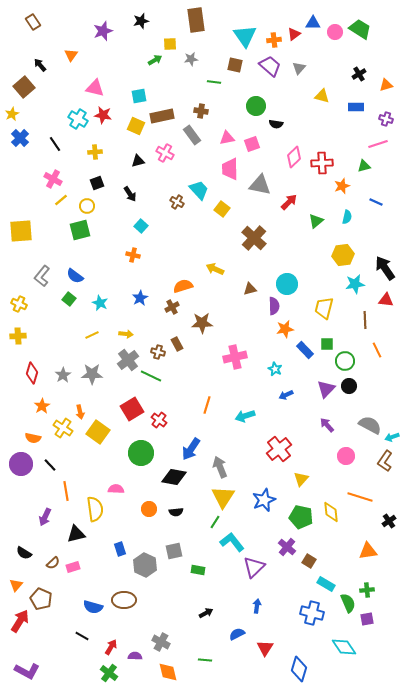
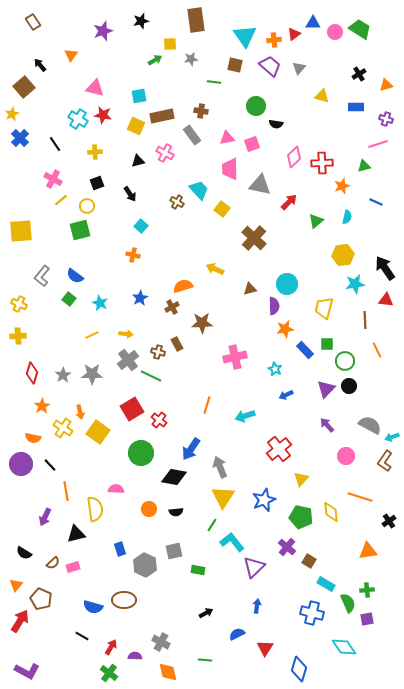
green line at (215, 522): moved 3 px left, 3 px down
